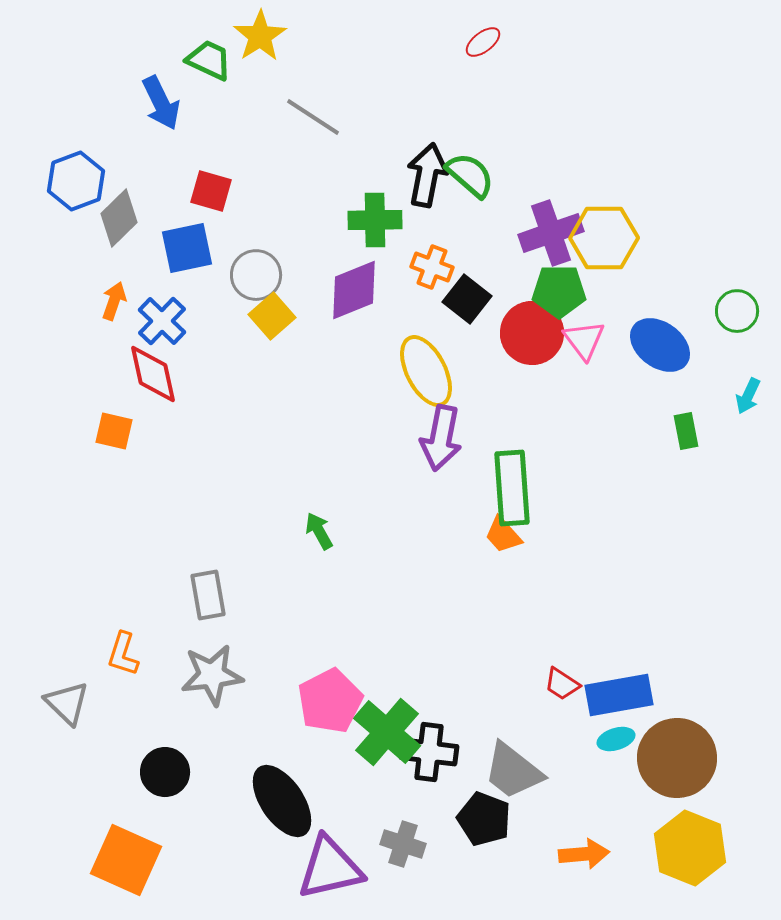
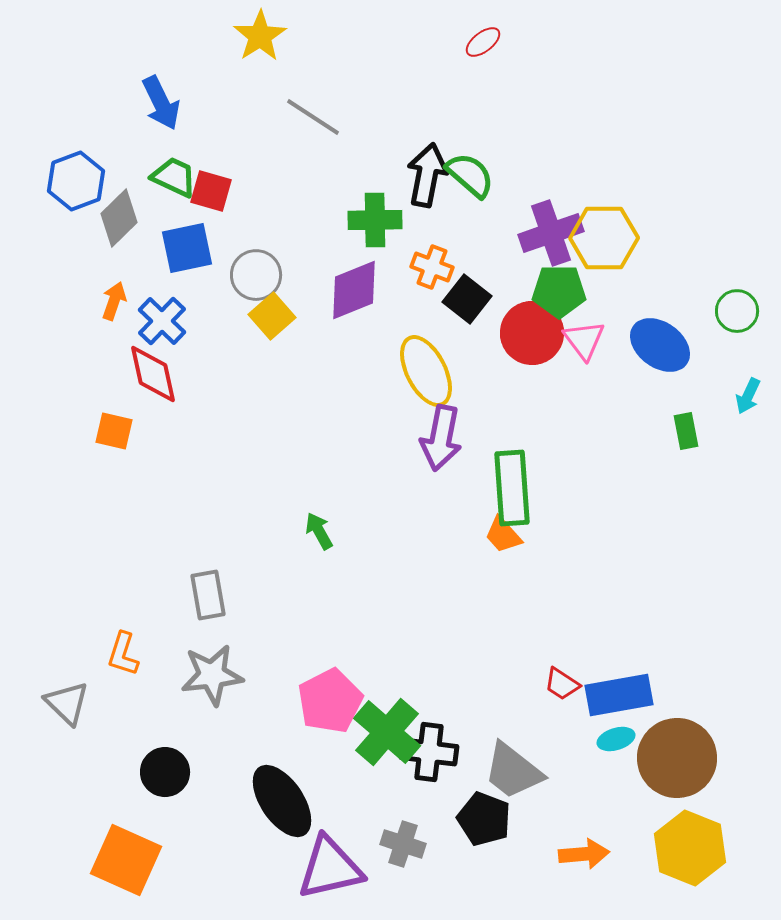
green trapezoid at (209, 60): moved 35 px left, 117 px down
